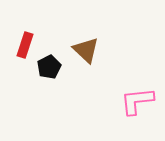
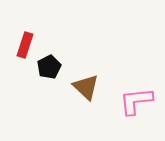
brown triangle: moved 37 px down
pink L-shape: moved 1 px left
